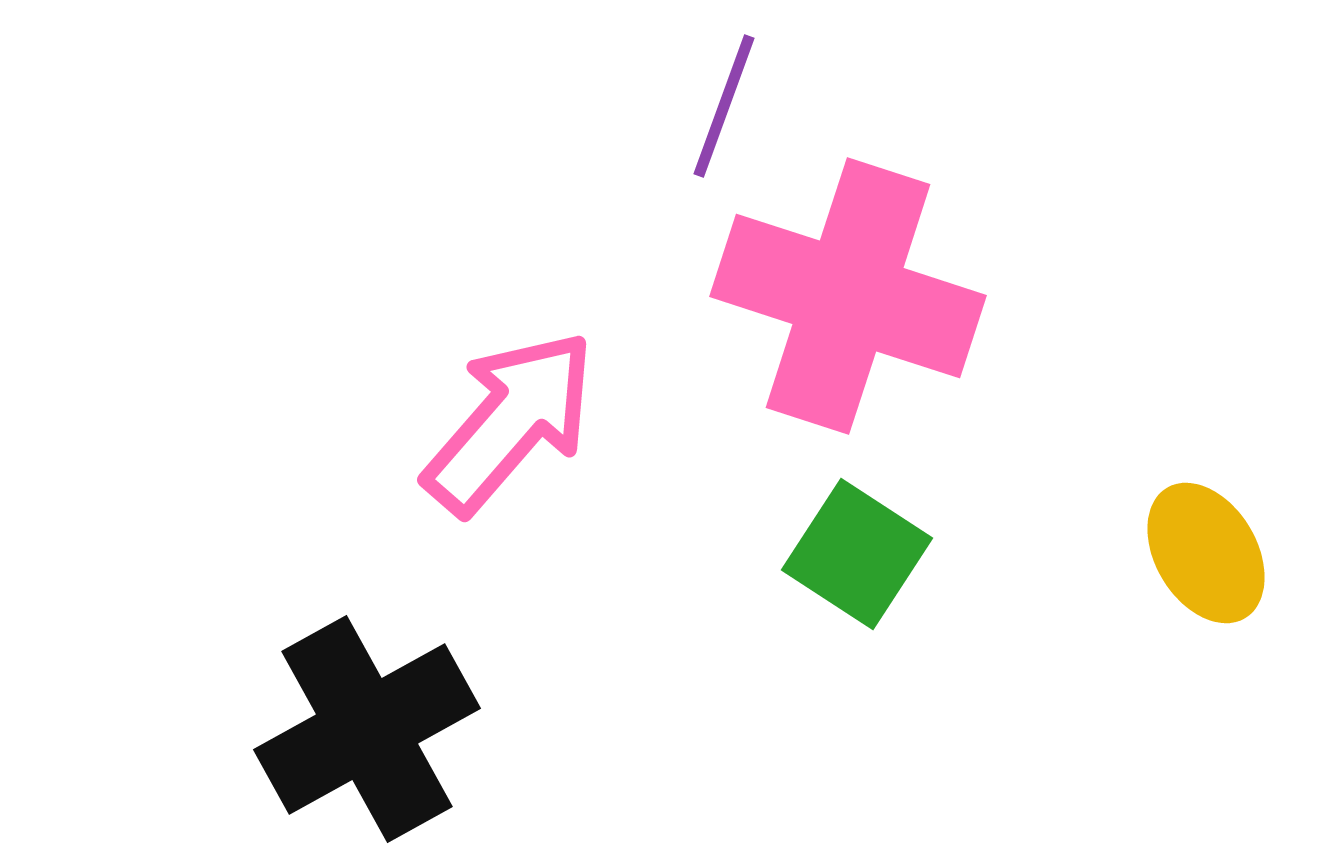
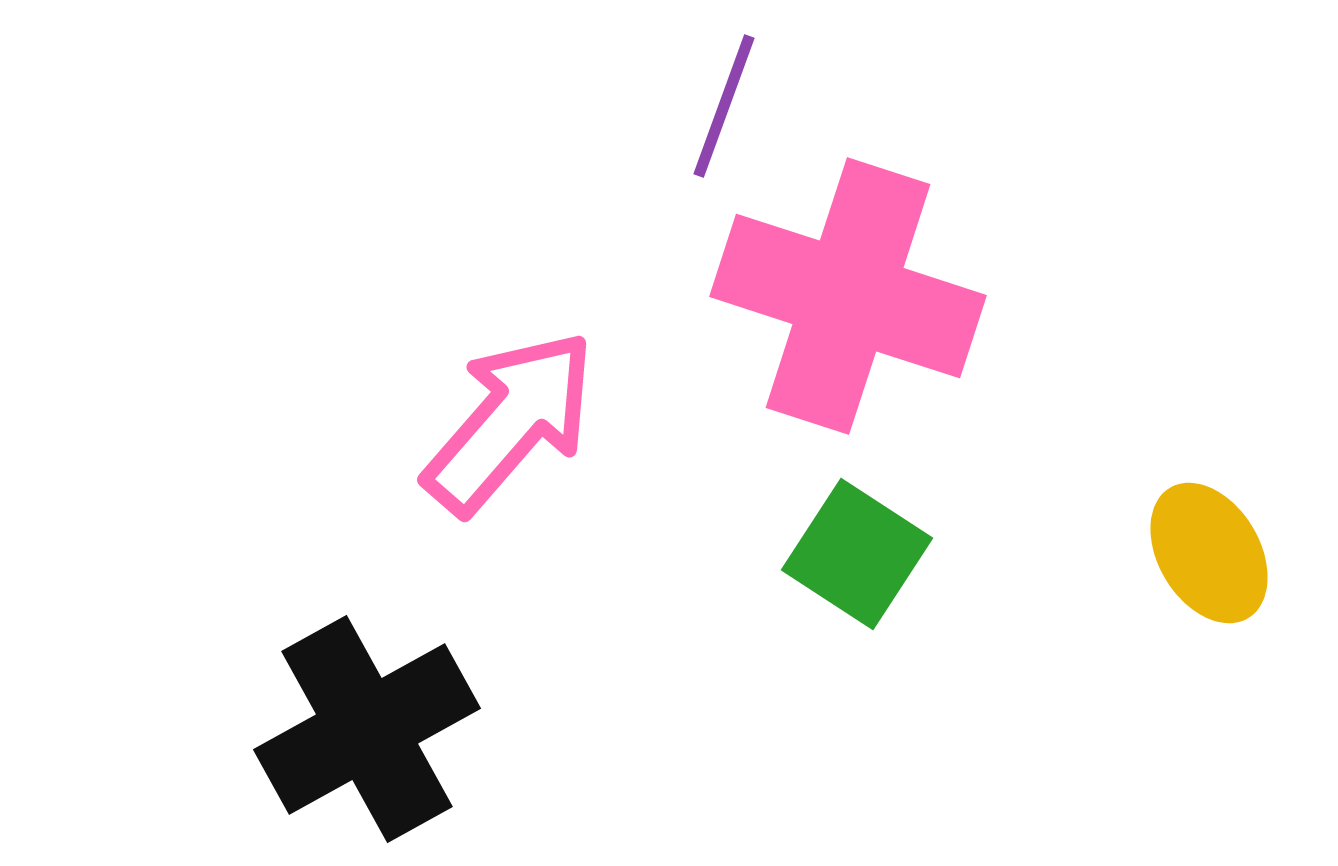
yellow ellipse: moved 3 px right
